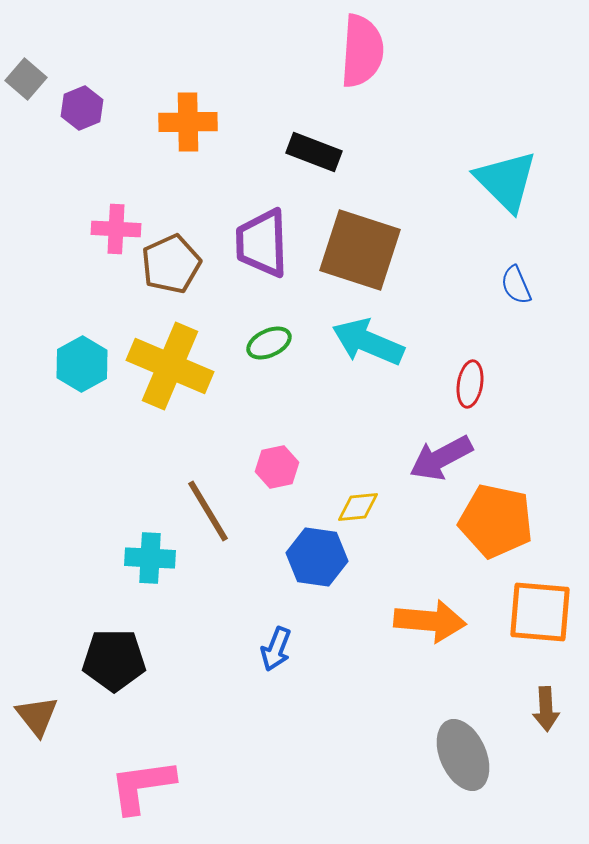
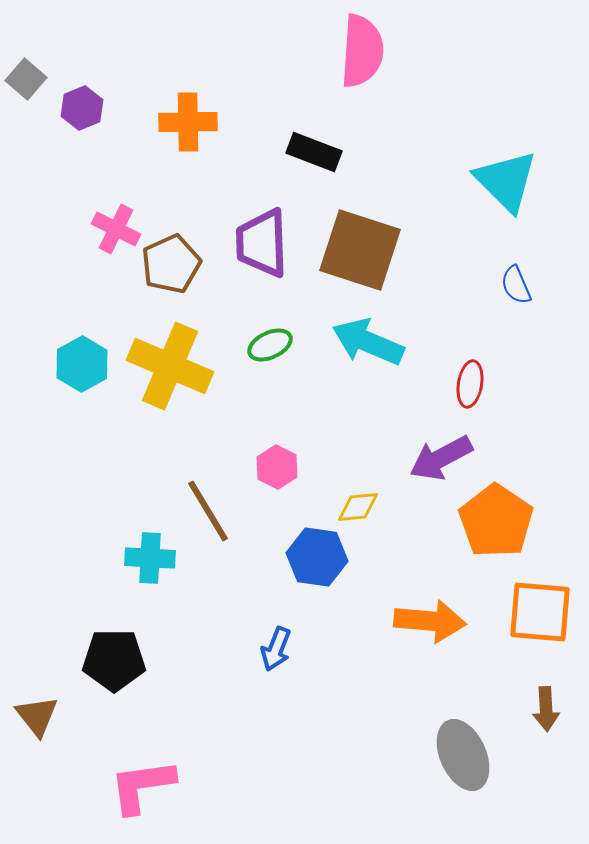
pink cross: rotated 24 degrees clockwise
green ellipse: moved 1 px right, 2 px down
pink hexagon: rotated 21 degrees counterclockwise
orange pentagon: rotated 22 degrees clockwise
